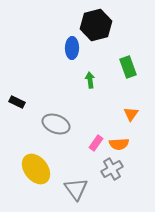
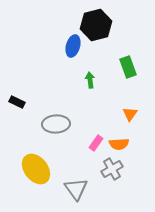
blue ellipse: moved 1 px right, 2 px up; rotated 15 degrees clockwise
orange triangle: moved 1 px left
gray ellipse: rotated 24 degrees counterclockwise
